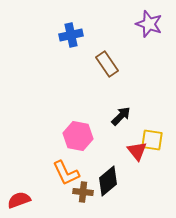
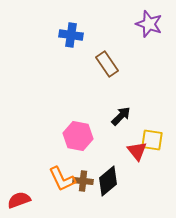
blue cross: rotated 20 degrees clockwise
orange L-shape: moved 4 px left, 6 px down
brown cross: moved 11 px up
